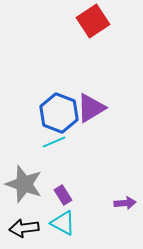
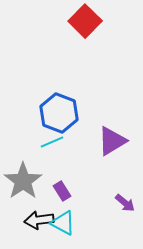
red square: moved 8 px left; rotated 12 degrees counterclockwise
purple triangle: moved 21 px right, 33 px down
cyan line: moved 2 px left
gray star: moved 1 px left, 3 px up; rotated 18 degrees clockwise
purple rectangle: moved 1 px left, 4 px up
purple arrow: rotated 45 degrees clockwise
black arrow: moved 15 px right, 8 px up
